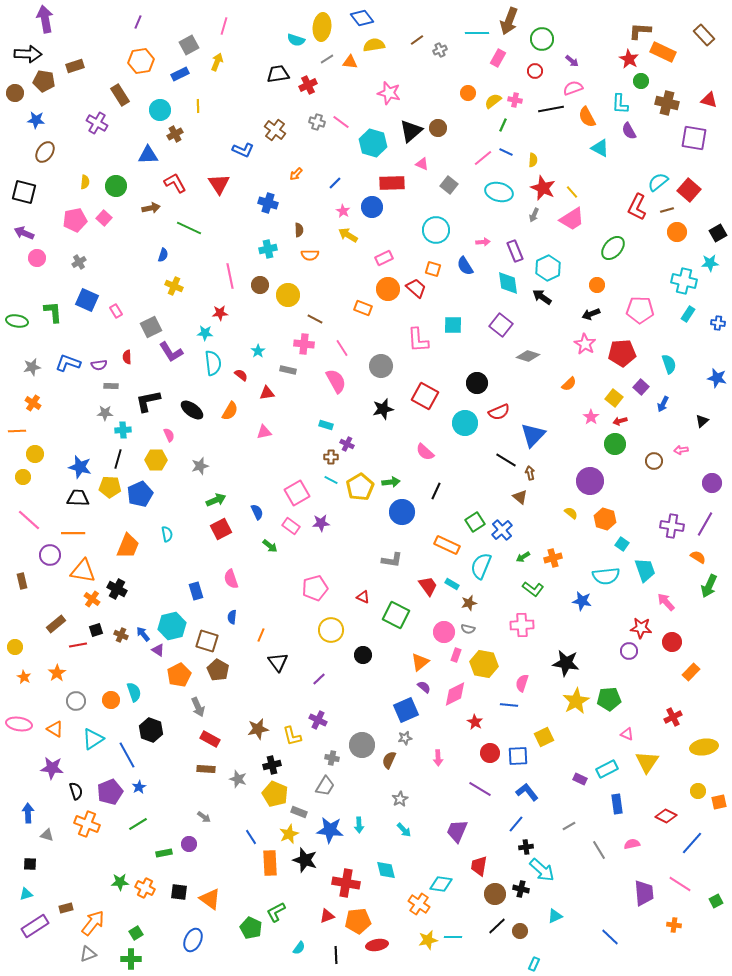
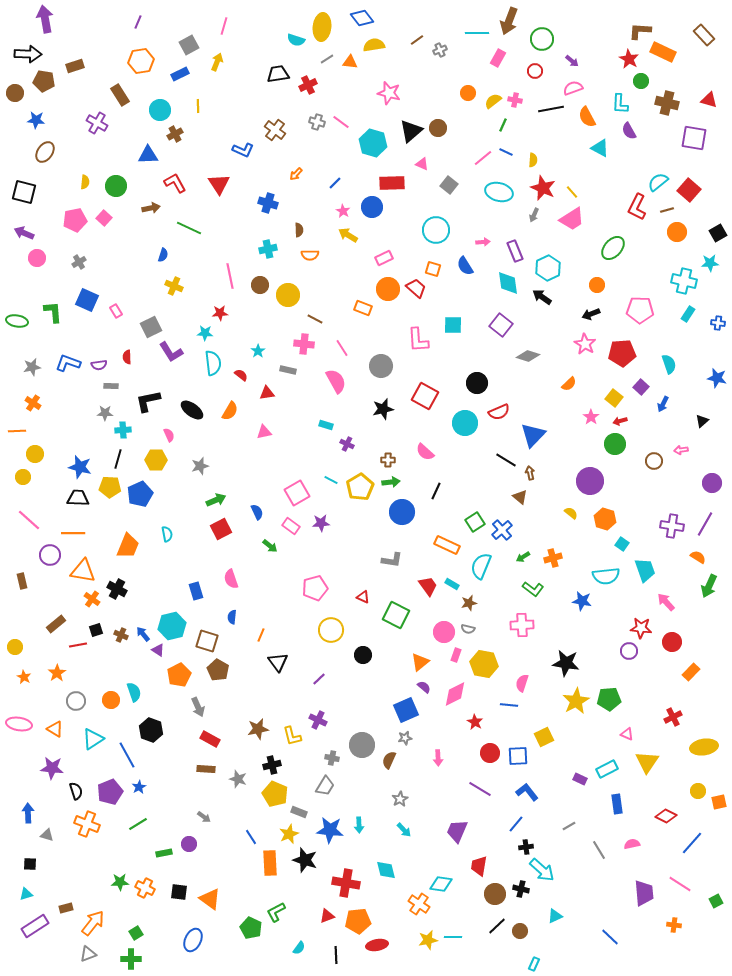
brown cross at (331, 457): moved 57 px right, 3 px down
